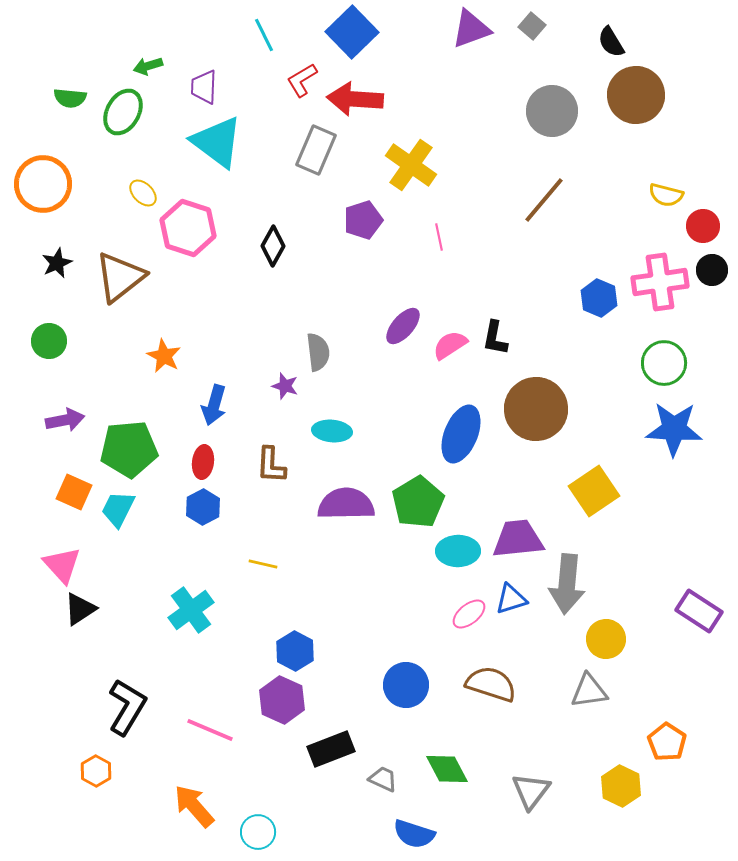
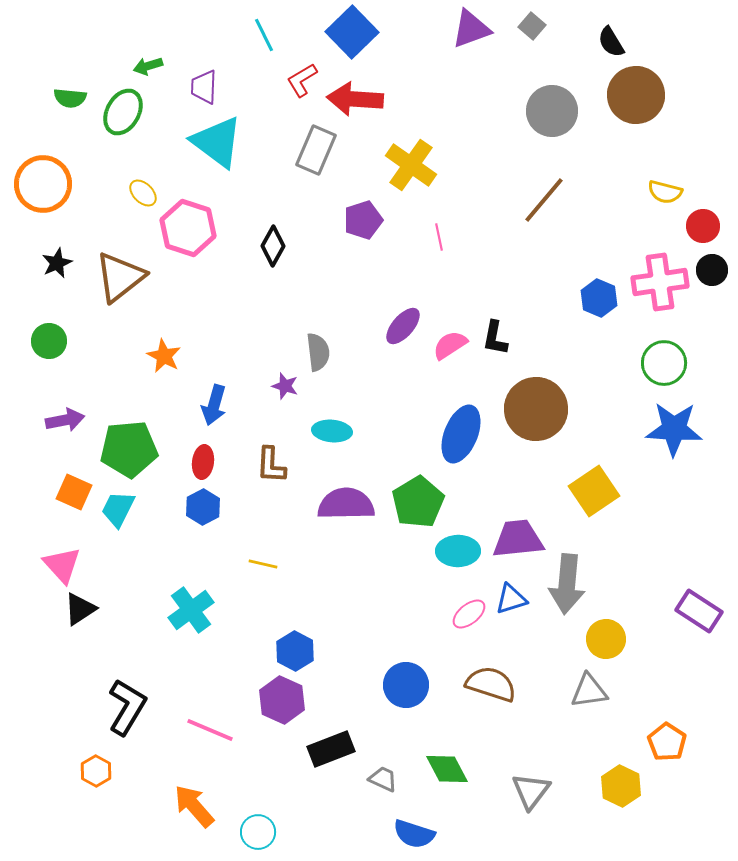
yellow semicircle at (666, 195): moved 1 px left, 3 px up
